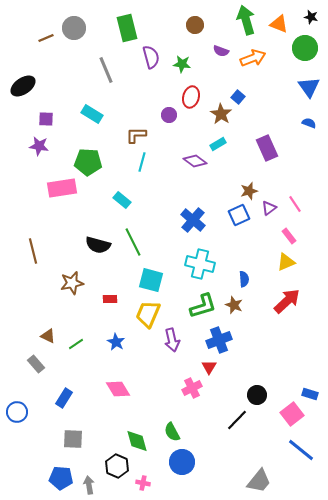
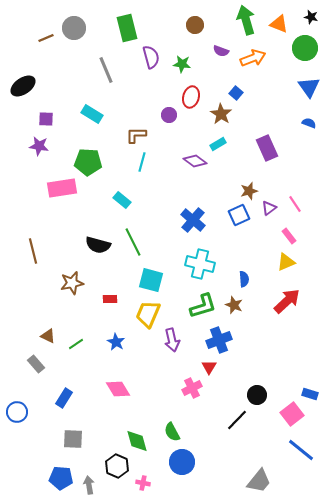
blue square at (238, 97): moved 2 px left, 4 px up
